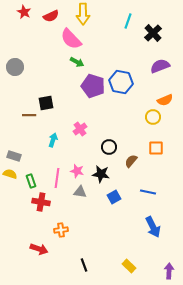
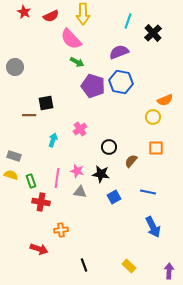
purple semicircle: moved 41 px left, 14 px up
yellow semicircle: moved 1 px right, 1 px down
